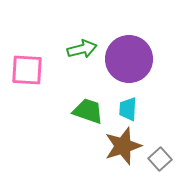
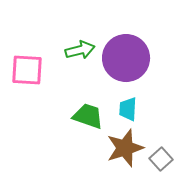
green arrow: moved 2 px left, 1 px down
purple circle: moved 3 px left, 1 px up
green trapezoid: moved 5 px down
brown star: moved 2 px right, 2 px down
gray square: moved 1 px right
